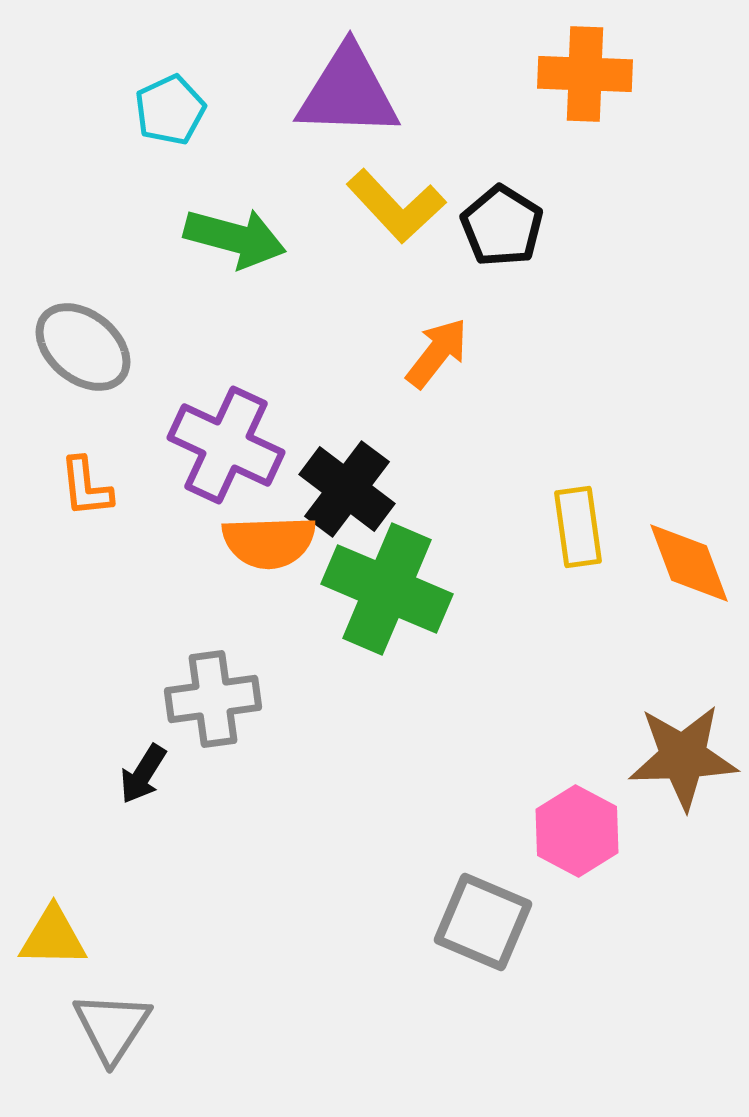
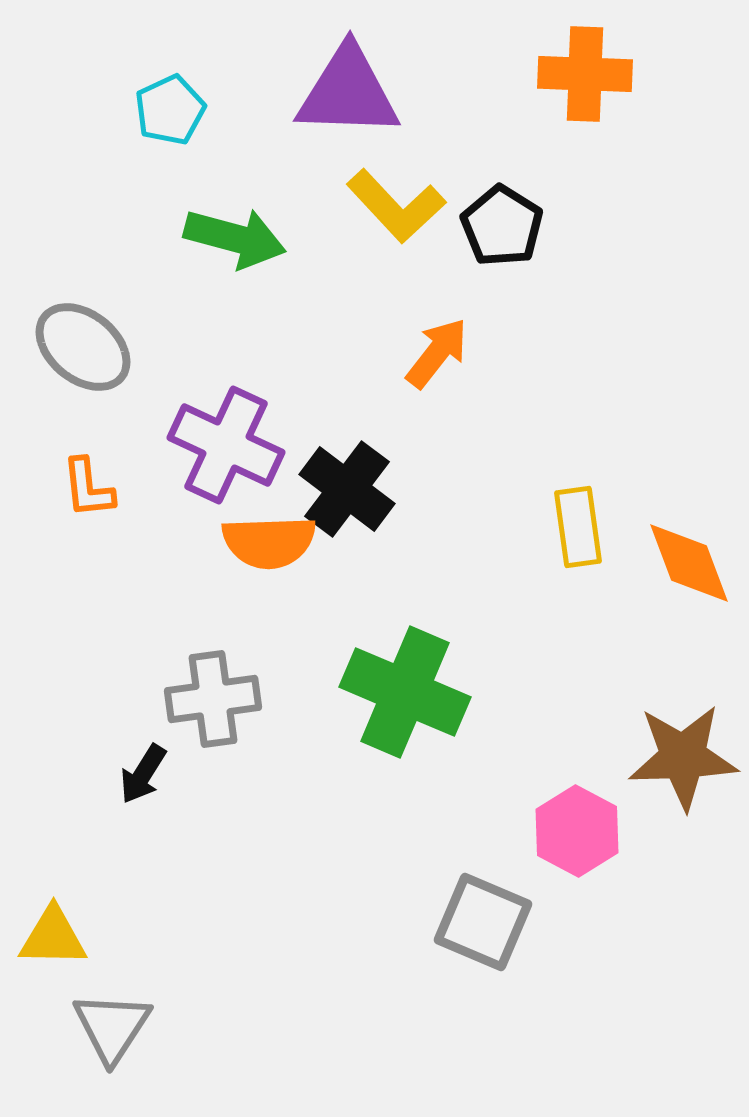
orange L-shape: moved 2 px right, 1 px down
green cross: moved 18 px right, 103 px down
